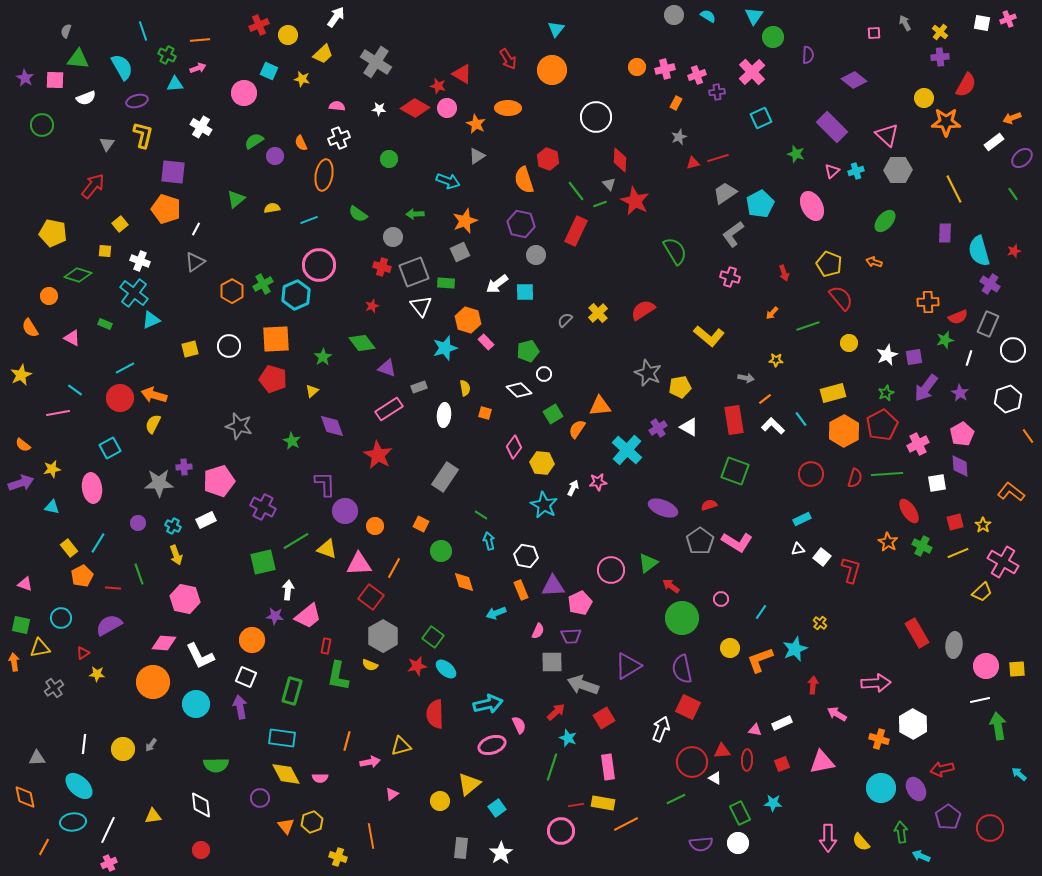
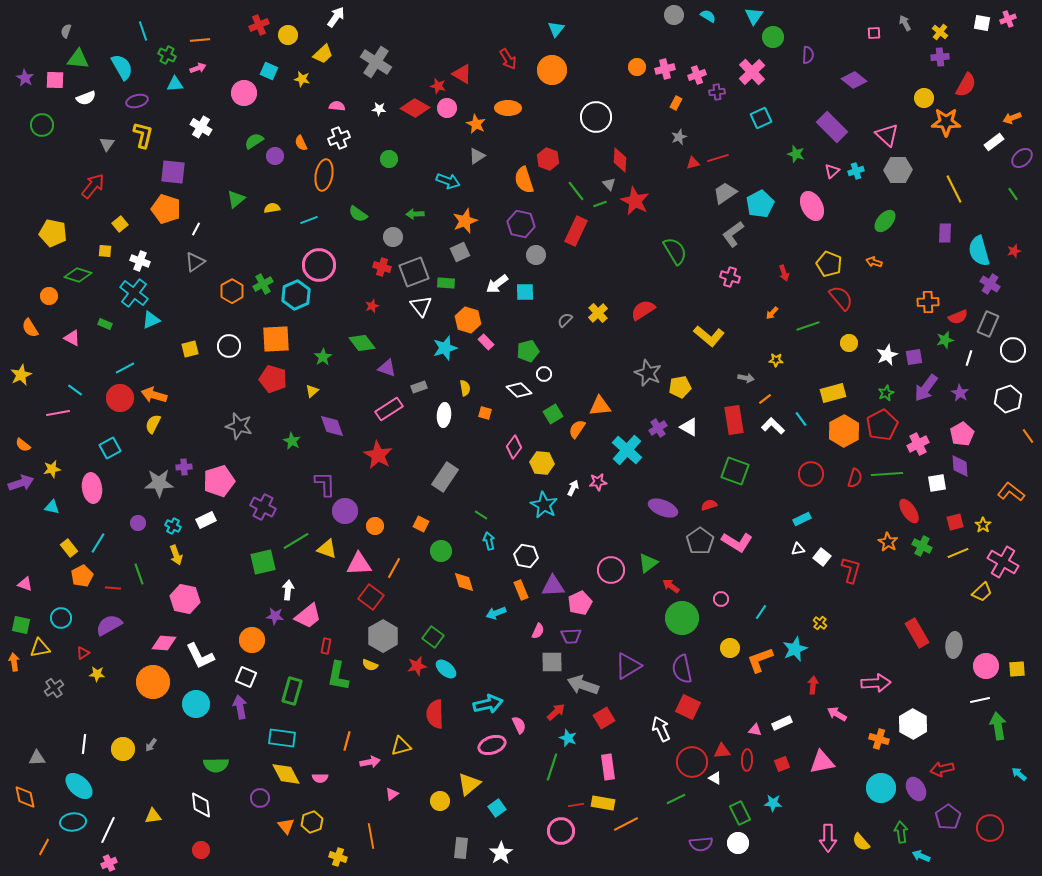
white arrow at (661, 729): rotated 45 degrees counterclockwise
